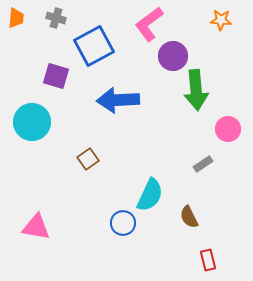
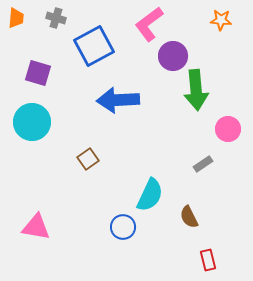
purple square: moved 18 px left, 3 px up
blue circle: moved 4 px down
